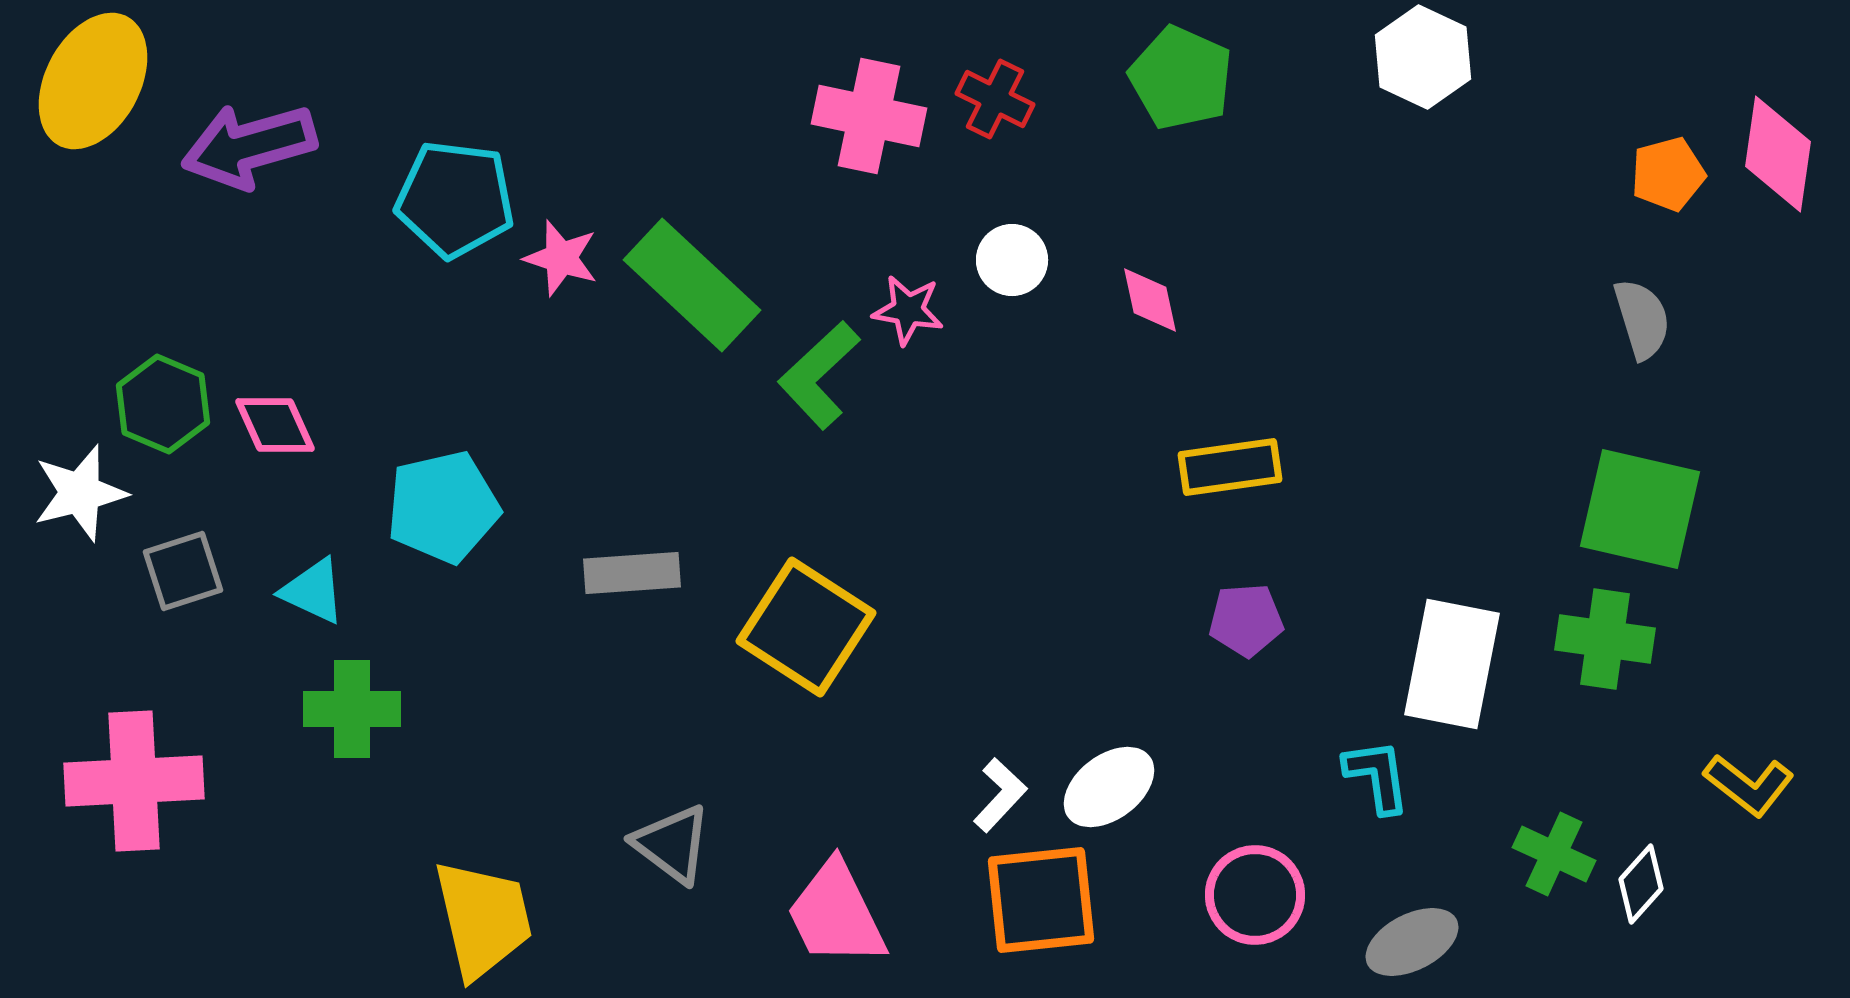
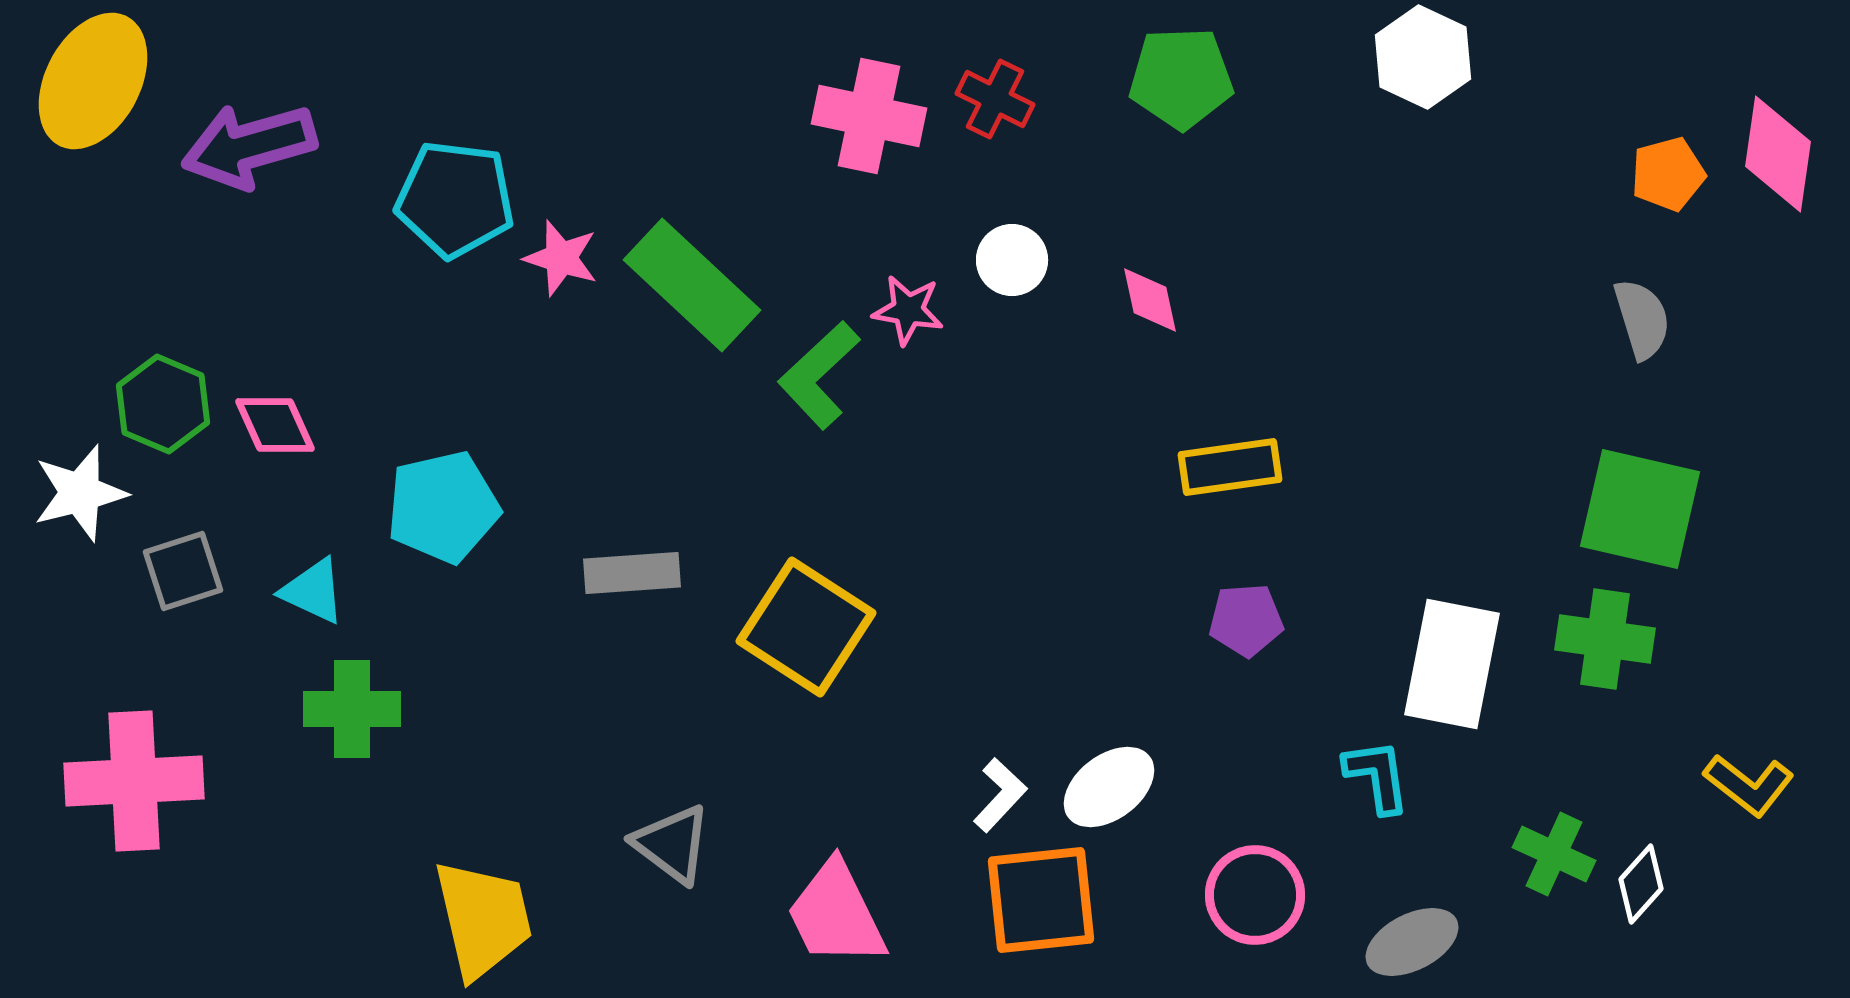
green pentagon at (1181, 78): rotated 26 degrees counterclockwise
